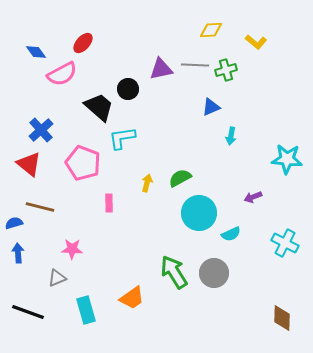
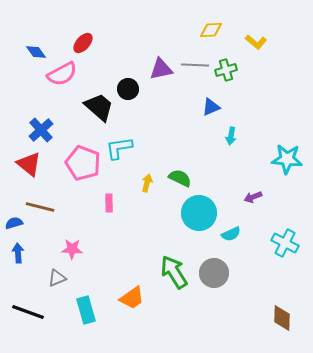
cyan L-shape: moved 3 px left, 10 px down
green semicircle: rotated 55 degrees clockwise
